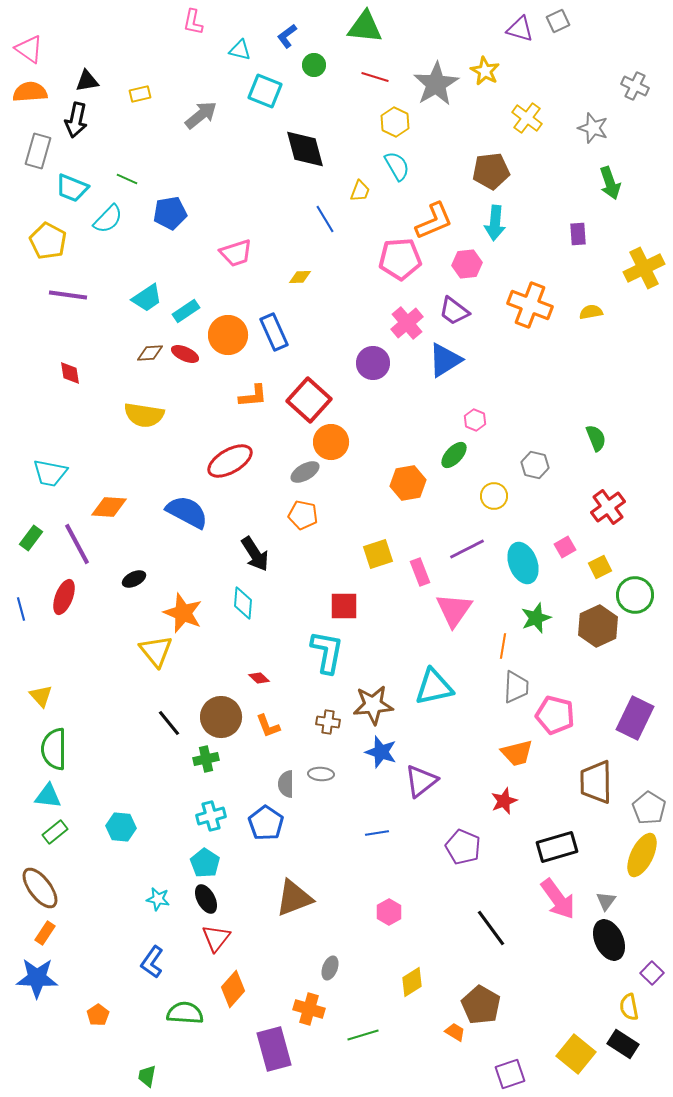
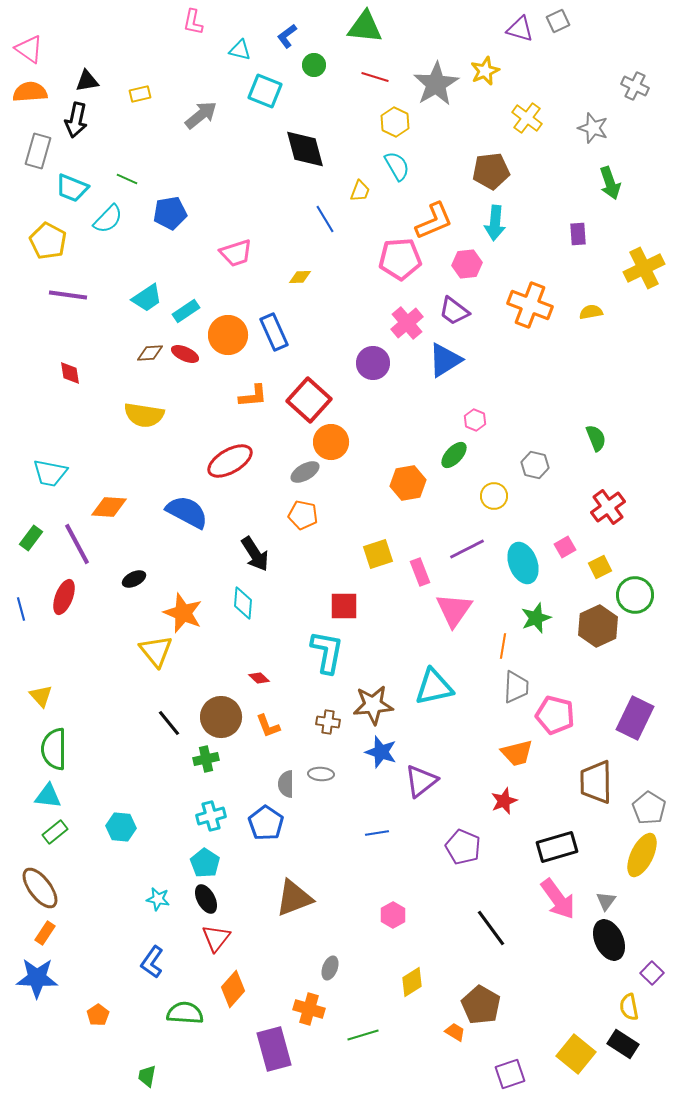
yellow star at (485, 71): rotated 20 degrees clockwise
pink hexagon at (389, 912): moved 4 px right, 3 px down
